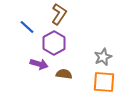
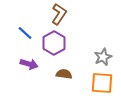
blue line: moved 2 px left, 6 px down
purple arrow: moved 10 px left
orange square: moved 2 px left, 1 px down
